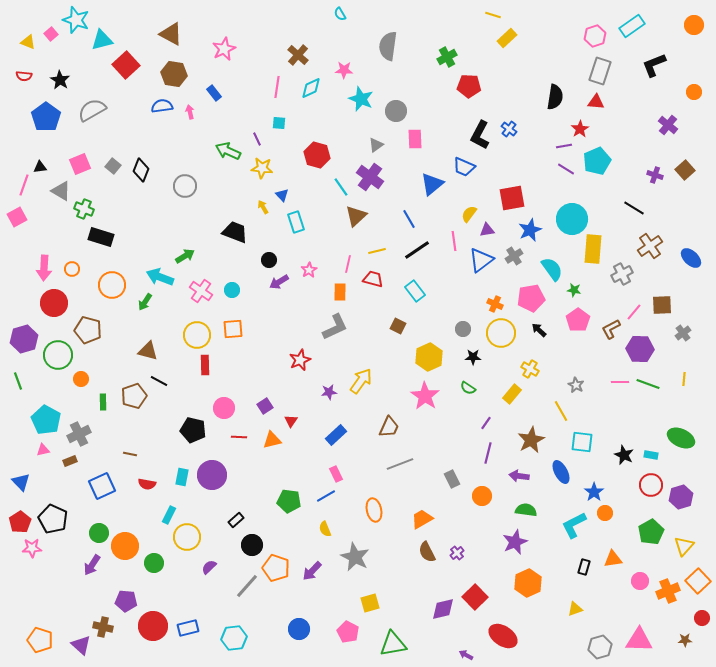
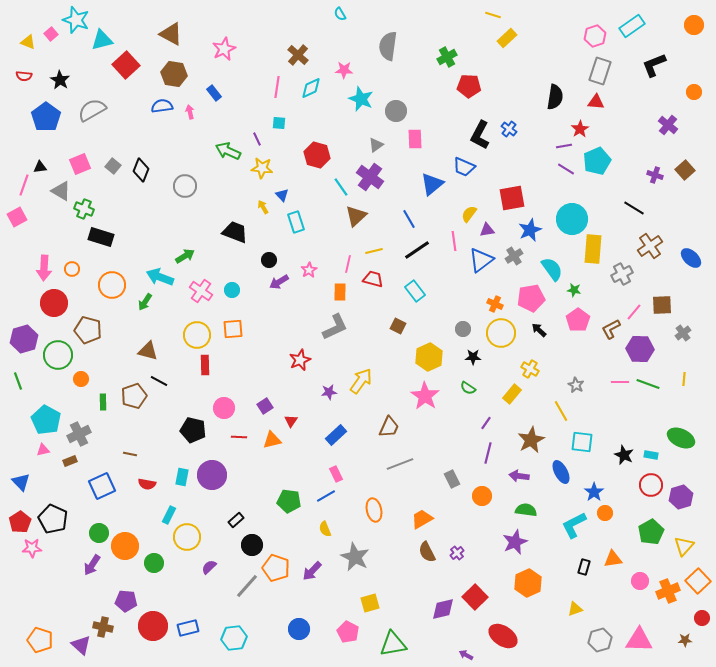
yellow line at (377, 251): moved 3 px left
gray hexagon at (600, 647): moved 7 px up
